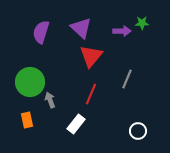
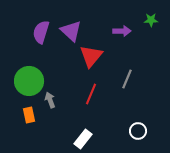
green star: moved 9 px right, 3 px up
purple triangle: moved 10 px left, 3 px down
green circle: moved 1 px left, 1 px up
orange rectangle: moved 2 px right, 5 px up
white rectangle: moved 7 px right, 15 px down
